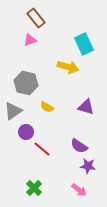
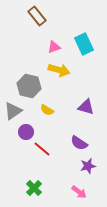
brown rectangle: moved 1 px right, 2 px up
pink triangle: moved 24 px right, 7 px down
yellow arrow: moved 9 px left, 3 px down
gray hexagon: moved 3 px right, 3 px down
yellow semicircle: moved 3 px down
purple semicircle: moved 3 px up
purple star: rotated 21 degrees counterclockwise
pink arrow: moved 2 px down
